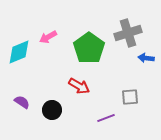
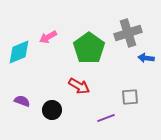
purple semicircle: moved 1 px up; rotated 14 degrees counterclockwise
